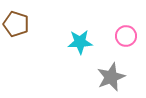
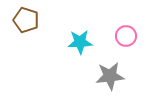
brown pentagon: moved 10 px right, 4 px up
gray star: moved 1 px left, 1 px up; rotated 16 degrees clockwise
